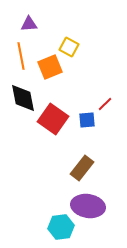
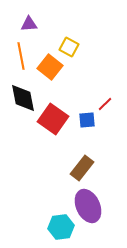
orange square: rotated 30 degrees counterclockwise
purple ellipse: rotated 56 degrees clockwise
